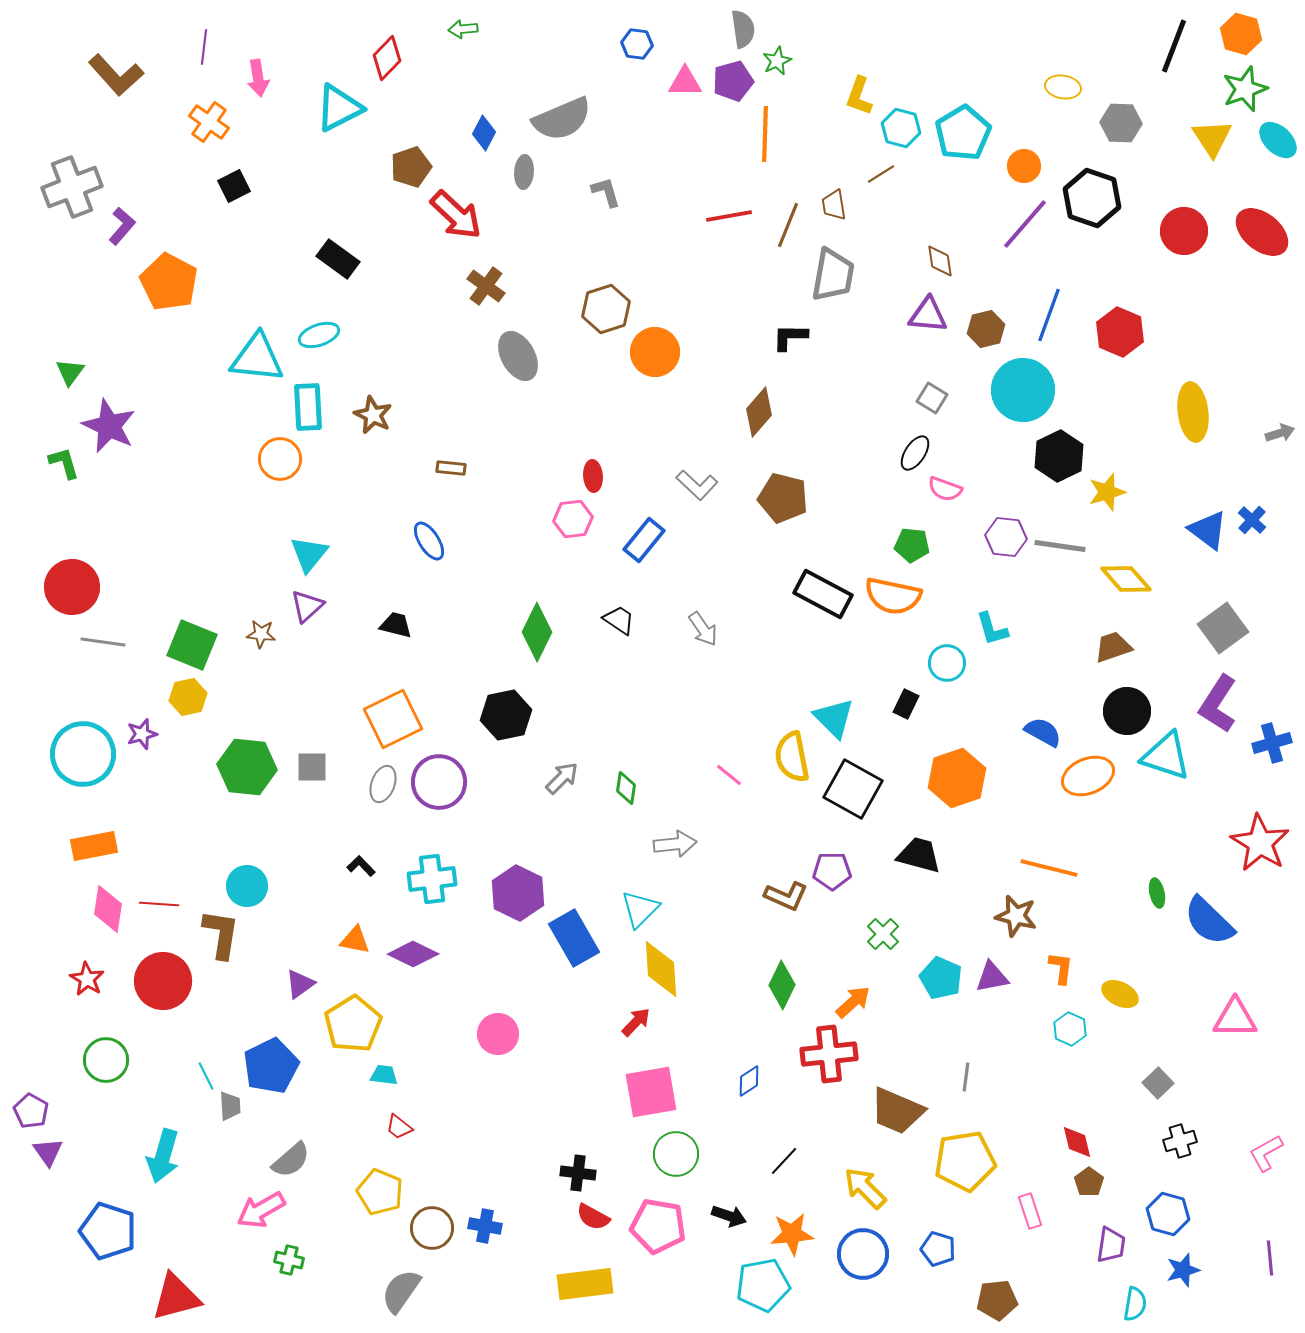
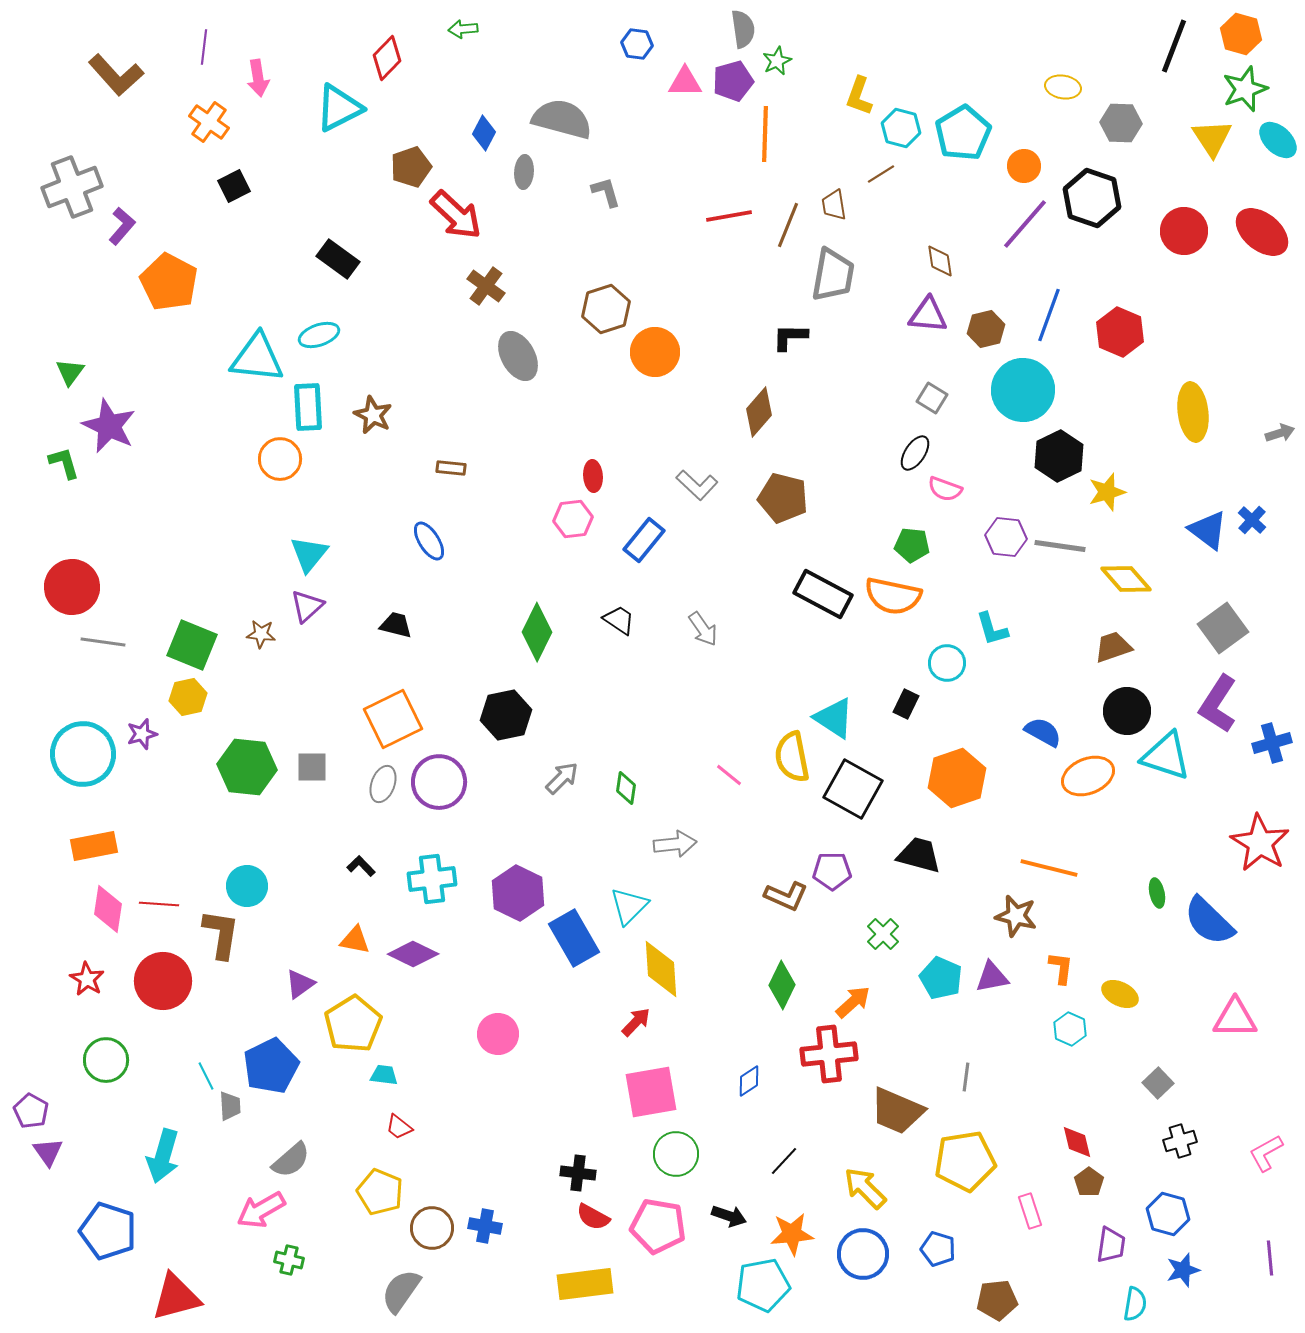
gray semicircle at (562, 119): rotated 142 degrees counterclockwise
cyan triangle at (834, 718): rotated 12 degrees counterclockwise
cyan triangle at (640, 909): moved 11 px left, 3 px up
